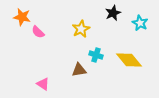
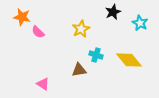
black star: moved 1 px up
